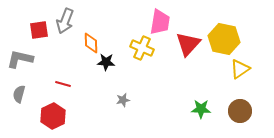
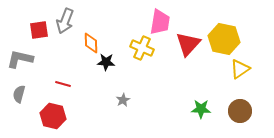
gray star: rotated 16 degrees counterclockwise
red hexagon: rotated 20 degrees counterclockwise
